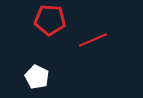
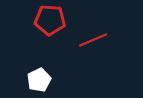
white pentagon: moved 2 px right, 3 px down; rotated 20 degrees clockwise
